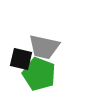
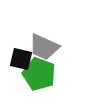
gray trapezoid: rotated 12 degrees clockwise
